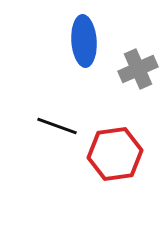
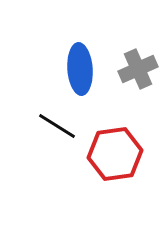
blue ellipse: moved 4 px left, 28 px down
black line: rotated 12 degrees clockwise
